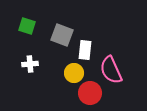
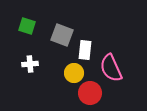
pink semicircle: moved 2 px up
